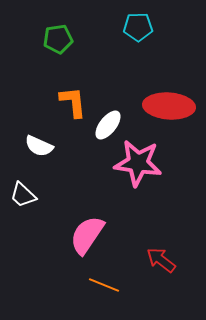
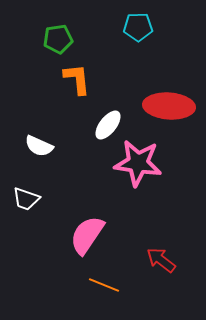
orange L-shape: moved 4 px right, 23 px up
white trapezoid: moved 3 px right, 4 px down; rotated 24 degrees counterclockwise
